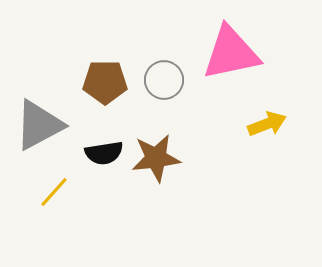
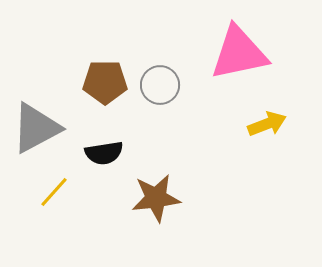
pink triangle: moved 8 px right
gray circle: moved 4 px left, 5 px down
gray triangle: moved 3 px left, 3 px down
brown star: moved 40 px down
